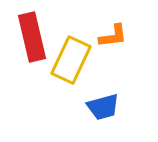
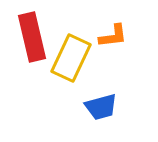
yellow rectangle: moved 2 px up
blue trapezoid: moved 2 px left
